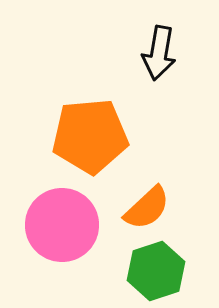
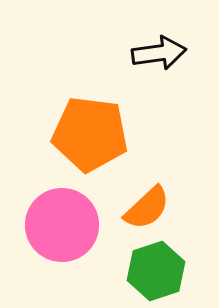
black arrow: rotated 108 degrees counterclockwise
orange pentagon: moved 2 px up; rotated 12 degrees clockwise
